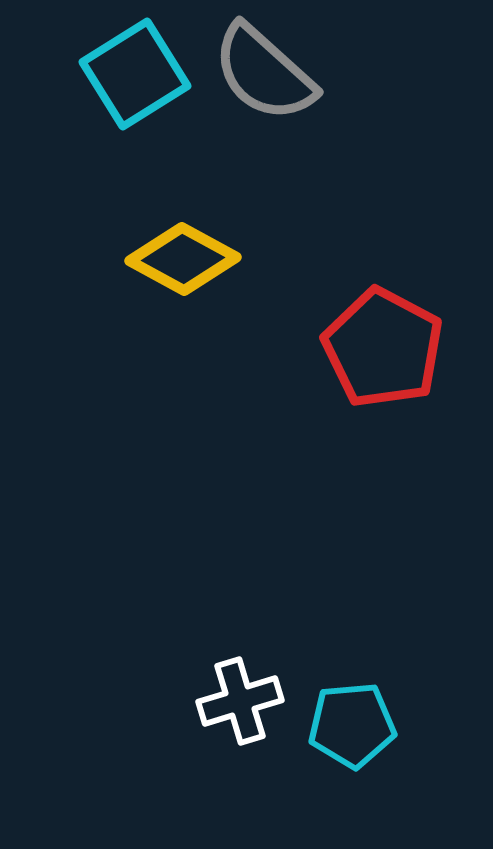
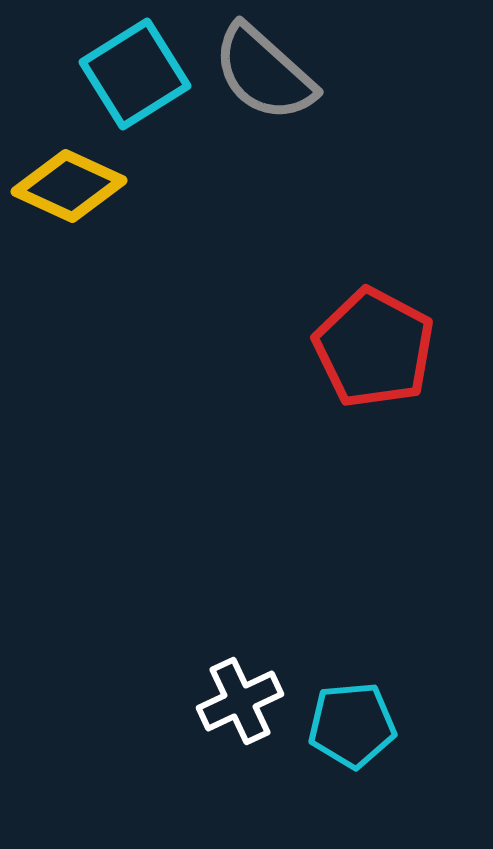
yellow diamond: moved 114 px left, 73 px up; rotated 4 degrees counterclockwise
red pentagon: moved 9 px left
white cross: rotated 8 degrees counterclockwise
